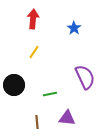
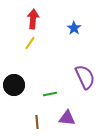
yellow line: moved 4 px left, 9 px up
